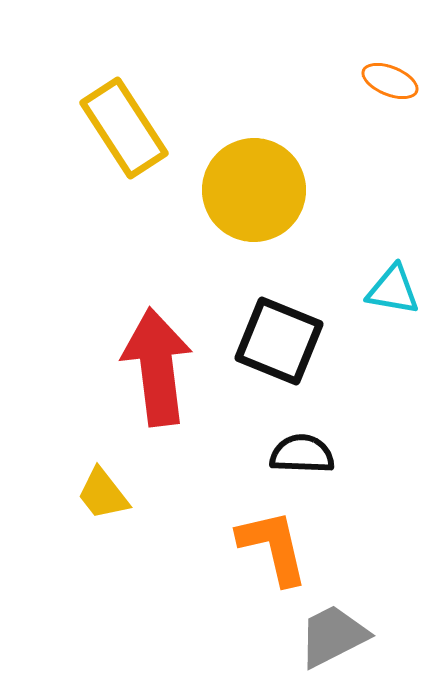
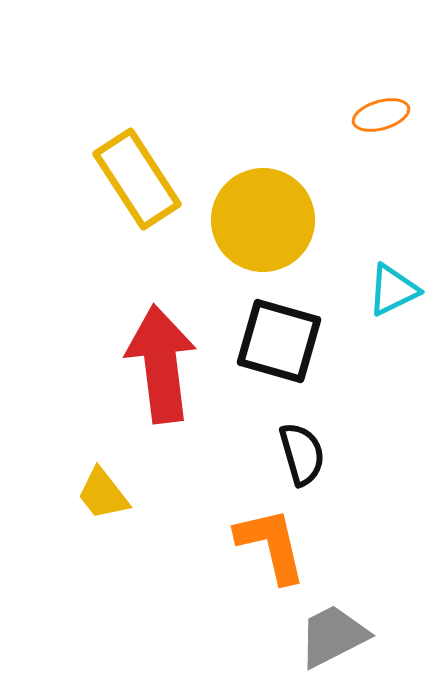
orange ellipse: moved 9 px left, 34 px down; rotated 38 degrees counterclockwise
yellow rectangle: moved 13 px right, 51 px down
yellow circle: moved 9 px right, 30 px down
cyan triangle: rotated 36 degrees counterclockwise
black square: rotated 6 degrees counterclockwise
red arrow: moved 4 px right, 3 px up
black semicircle: rotated 72 degrees clockwise
orange L-shape: moved 2 px left, 2 px up
